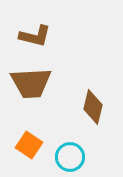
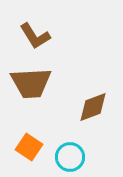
brown L-shape: rotated 44 degrees clockwise
brown diamond: rotated 56 degrees clockwise
orange square: moved 2 px down
